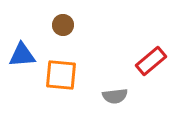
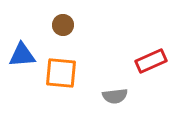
red rectangle: rotated 16 degrees clockwise
orange square: moved 2 px up
